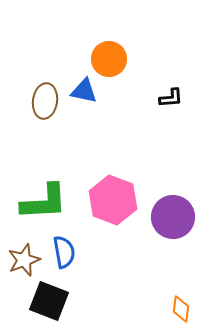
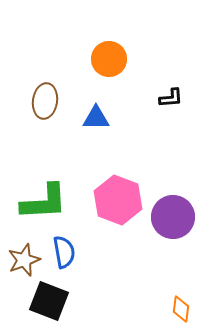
blue triangle: moved 12 px right, 27 px down; rotated 12 degrees counterclockwise
pink hexagon: moved 5 px right
